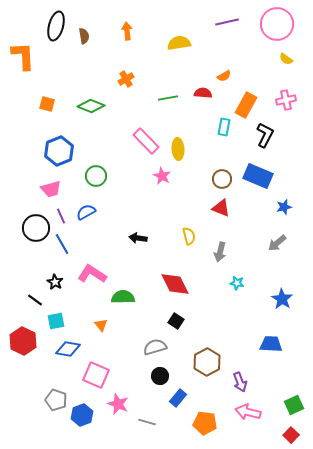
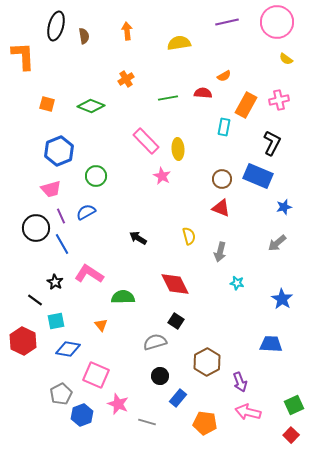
pink circle at (277, 24): moved 2 px up
pink cross at (286, 100): moved 7 px left
black L-shape at (265, 135): moved 7 px right, 8 px down
black arrow at (138, 238): rotated 24 degrees clockwise
pink L-shape at (92, 274): moved 3 px left
gray semicircle at (155, 347): moved 5 px up
gray pentagon at (56, 400): moved 5 px right, 6 px up; rotated 25 degrees clockwise
